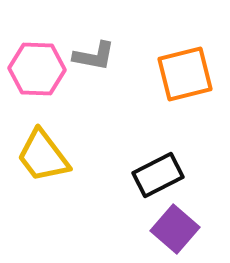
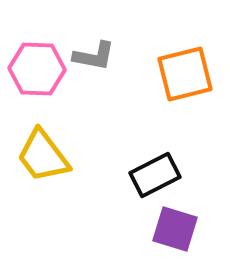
black rectangle: moved 3 px left
purple square: rotated 24 degrees counterclockwise
